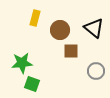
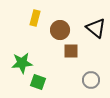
black triangle: moved 2 px right
gray circle: moved 5 px left, 9 px down
green square: moved 6 px right, 2 px up
